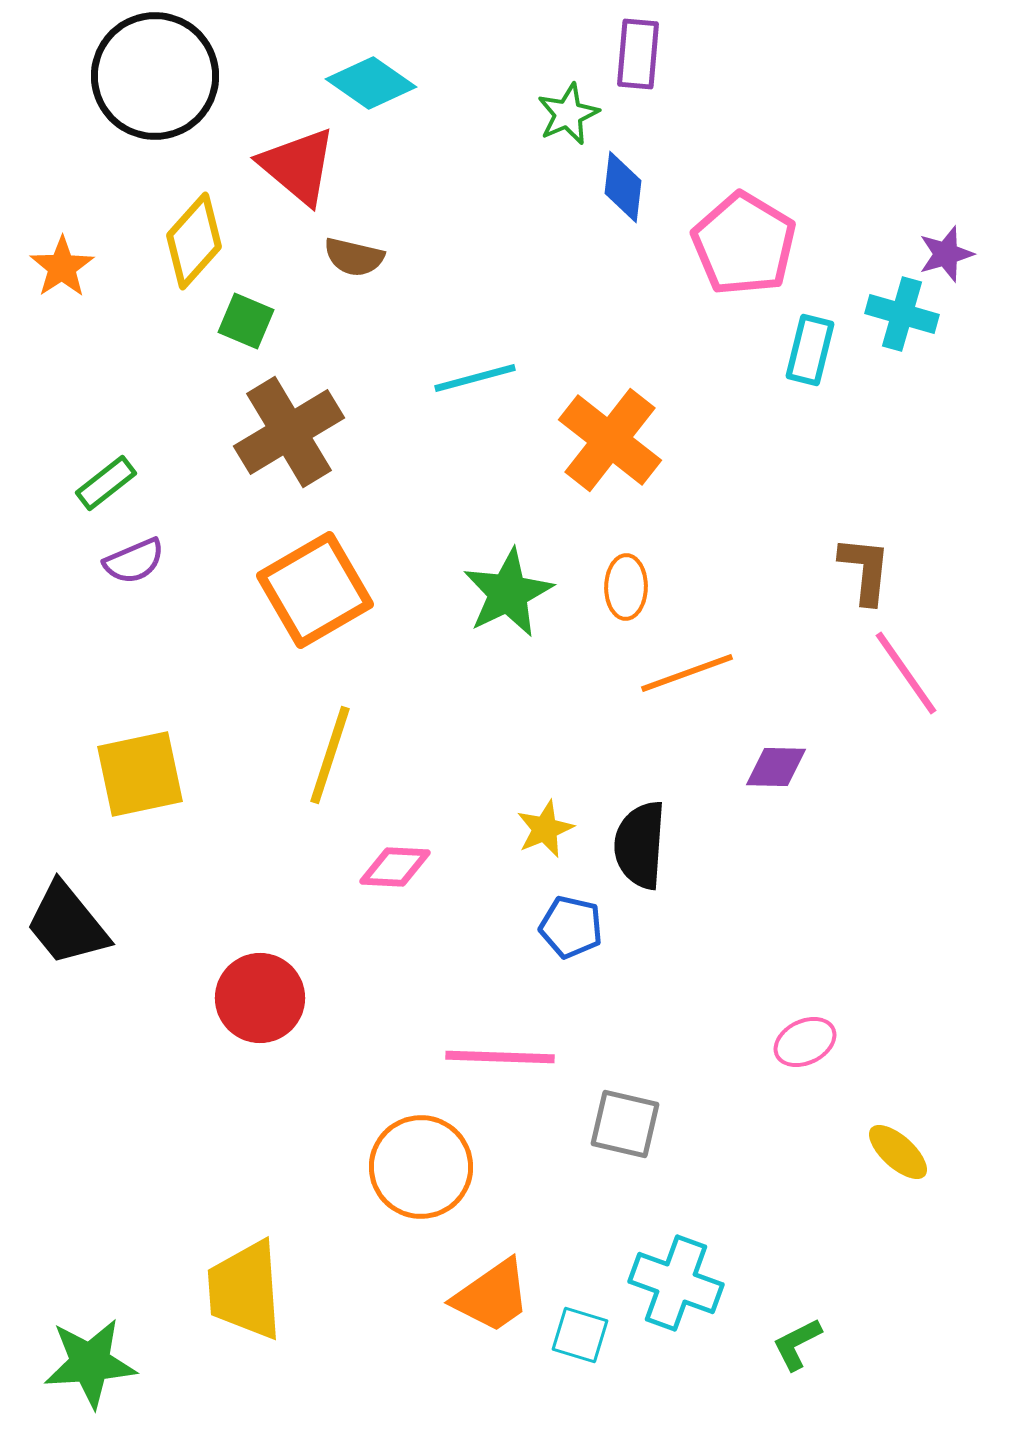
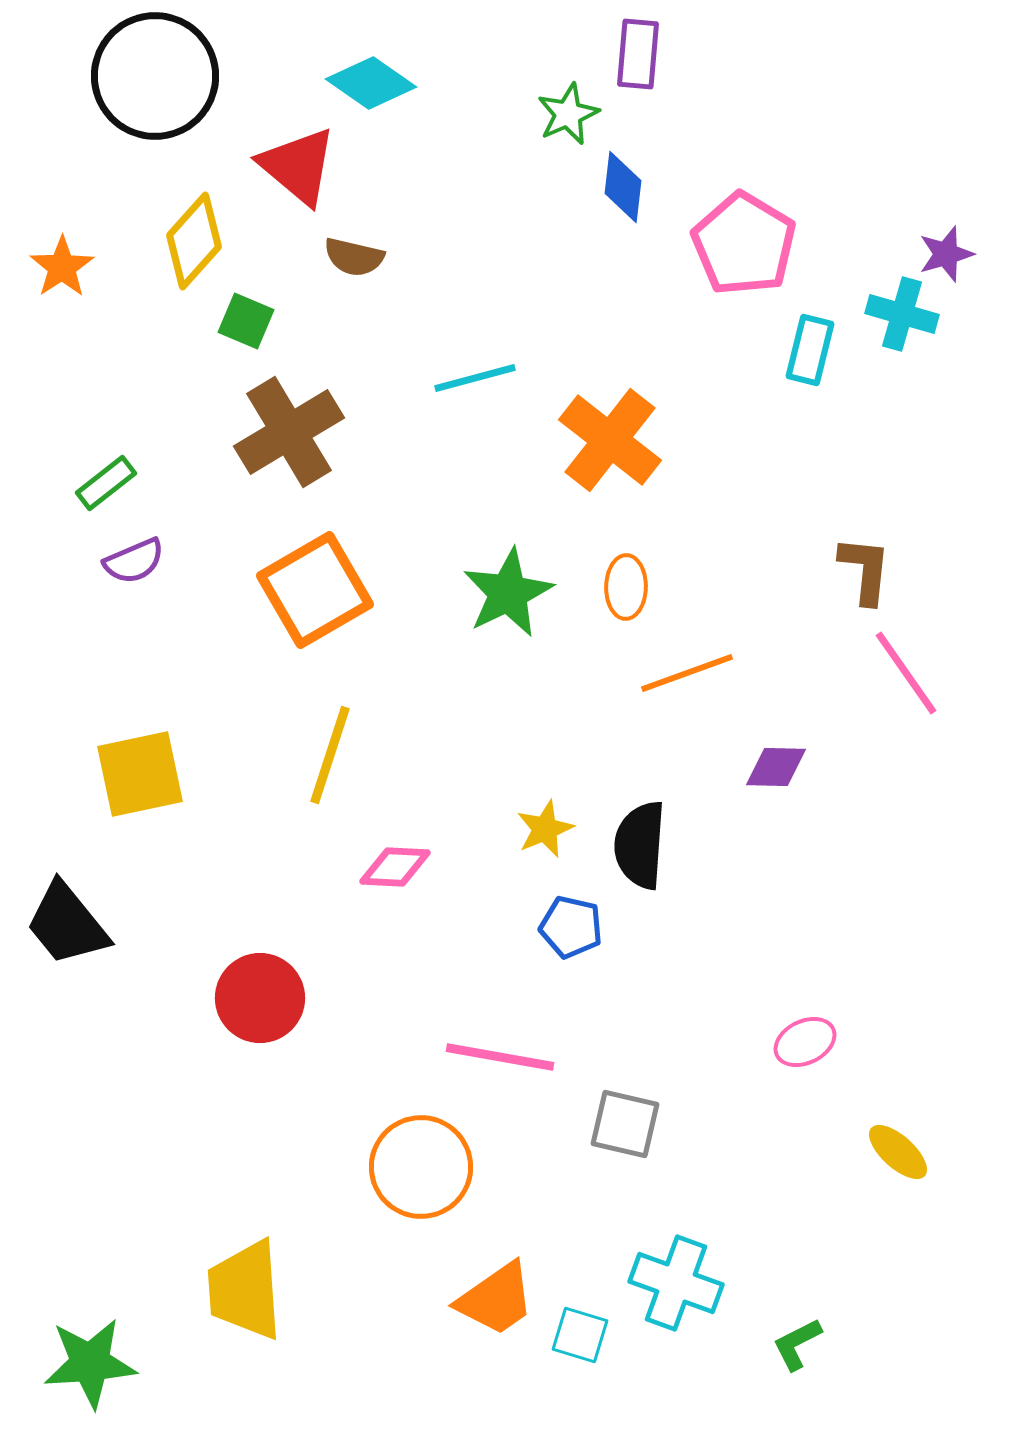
pink line at (500, 1057): rotated 8 degrees clockwise
orange trapezoid at (492, 1296): moved 4 px right, 3 px down
